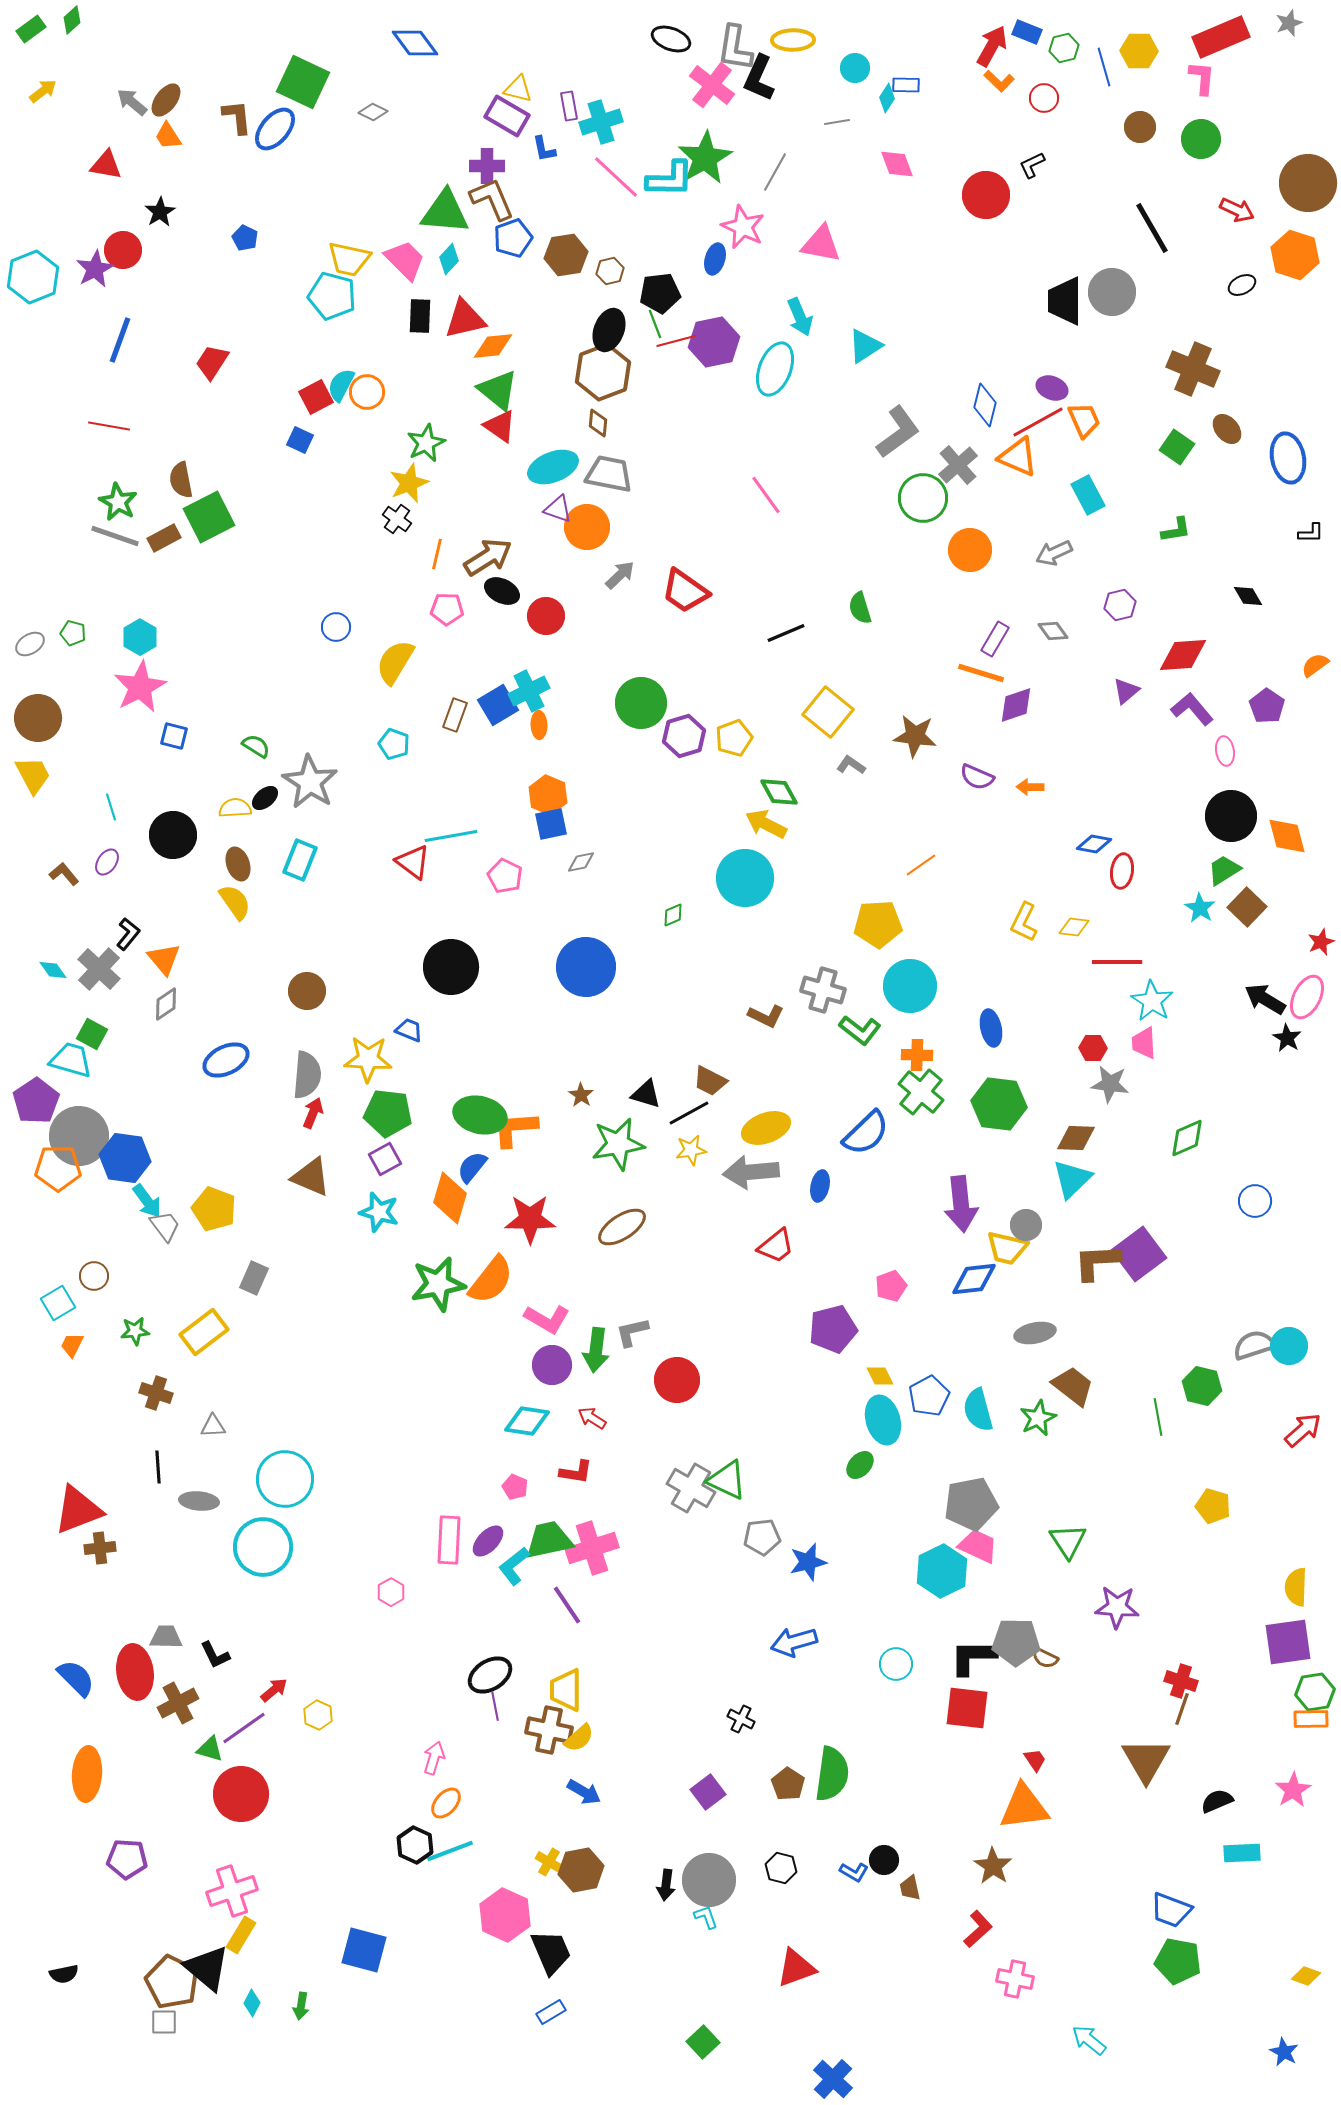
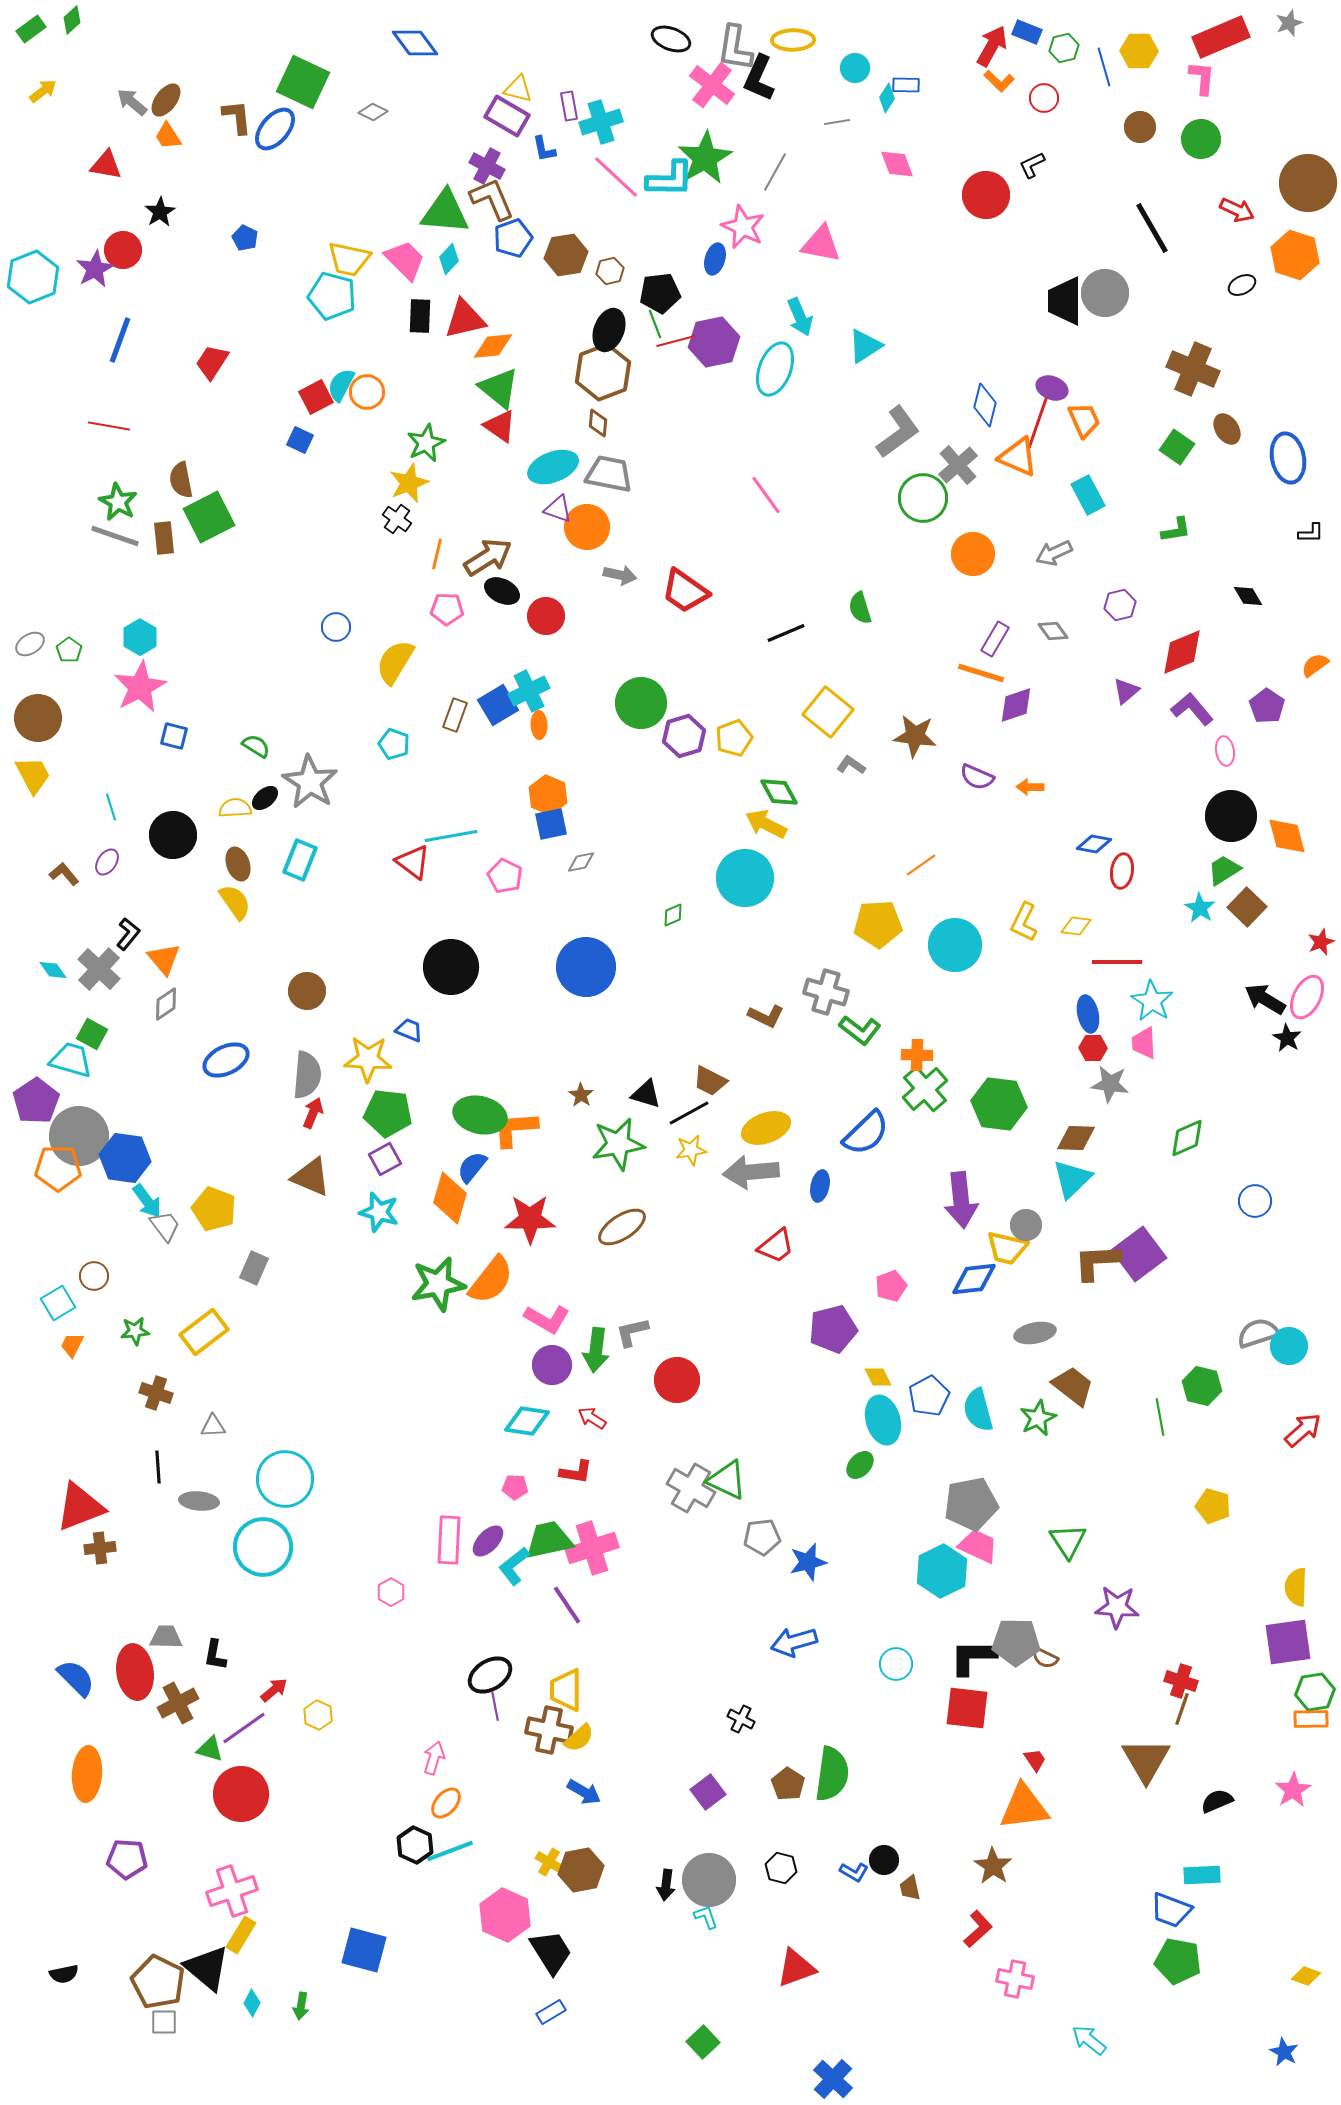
purple cross at (487, 166): rotated 28 degrees clockwise
gray circle at (1112, 292): moved 7 px left, 1 px down
green triangle at (498, 390): moved 1 px right, 2 px up
red line at (1038, 422): rotated 42 degrees counterclockwise
brown ellipse at (1227, 429): rotated 8 degrees clockwise
brown rectangle at (164, 538): rotated 68 degrees counterclockwise
orange circle at (970, 550): moved 3 px right, 4 px down
gray arrow at (620, 575): rotated 56 degrees clockwise
green pentagon at (73, 633): moved 4 px left, 17 px down; rotated 20 degrees clockwise
red diamond at (1183, 655): moved 1 px left, 3 px up; rotated 18 degrees counterclockwise
yellow diamond at (1074, 927): moved 2 px right, 1 px up
cyan circle at (910, 986): moved 45 px right, 41 px up
gray cross at (823, 990): moved 3 px right, 2 px down
blue ellipse at (991, 1028): moved 97 px right, 14 px up
green cross at (921, 1092): moved 4 px right, 3 px up; rotated 9 degrees clockwise
purple arrow at (961, 1204): moved 4 px up
gray rectangle at (254, 1278): moved 10 px up
gray semicircle at (1254, 1345): moved 4 px right, 12 px up
yellow diamond at (880, 1376): moved 2 px left, 1 px down
green line at (1158, 1417): moved 2 px right
pink pentagon at (515, 1487): rotated 20 degrees counterclockwise
red triangle at (78, 1510): moved 2 px right, 3 px up
black L-shape at (215, 1655): rotated 36 degrees clockwise
cyan rectangle at (1242, 1853): moved 40 px left, 22 px down
black trapezoid at (551, 1952): rotated 9 degrees counterclockwise
brown pentagon at (172, 1982): moved 14 px left
